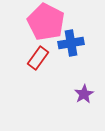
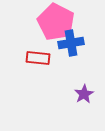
pink pentagon: moved 10 px right
red rectangle: rotated 60 degrees clockwise
